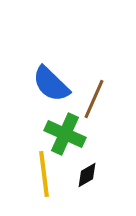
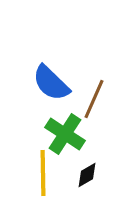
blue semicircle: moved 1 px up
green cross: rotated 9 degrees clockwise
yellow line: moved 1 px left, 1 px up; rotated 6 degrees clockwise
